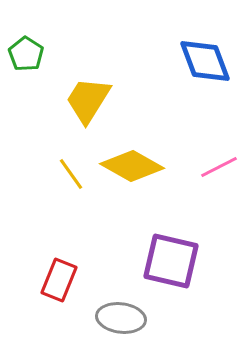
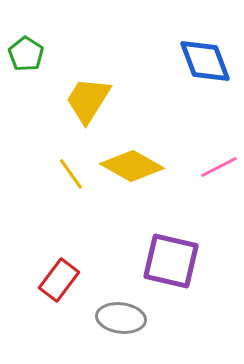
red rectangle: rotated 15 degrees clockwise
